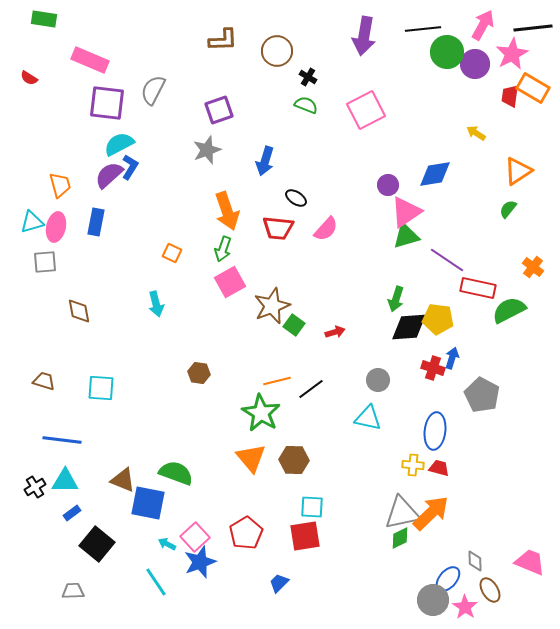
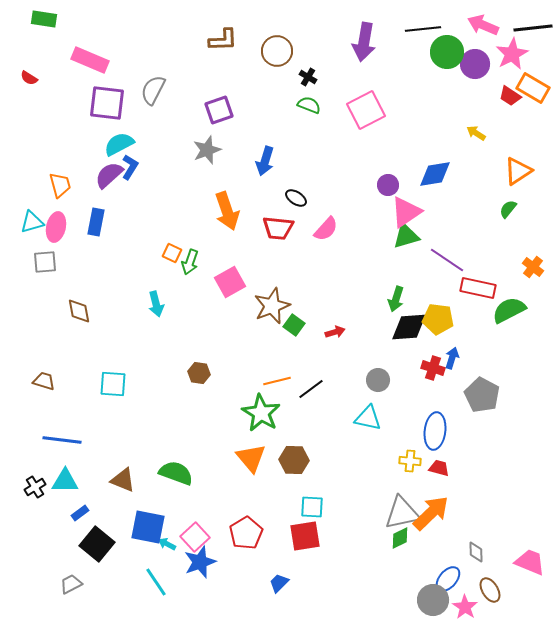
pink arrow at (483, 25): rotated 96 degrees counterclockwise
purple arrow at (364, 36): moved 6 px down
red trapezoid at (510, 96): rotated 65 degrees counterclockwise
green semicircle at (306, 105): moved 3 px right
green arrow at (223, 249): moved 33 px left, 13 px down
cyan square at (101, 388): moved 12 px right, 4 px up
yellow cross at (413, 465): moved 3 px left, 4 px up
blue square at (148, 503): moved 24 px down
blue rectangle at (72, 513): moved 8 px right
gray diamond at (475, 561): moved 1 px right, 9 px up
gray trapezoid at (73, 591): moved 2 px left, 7 px up; rotated 25 degrees counterclockwise
